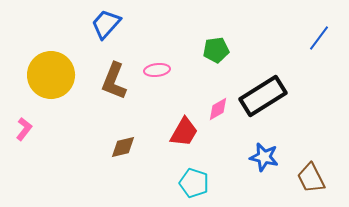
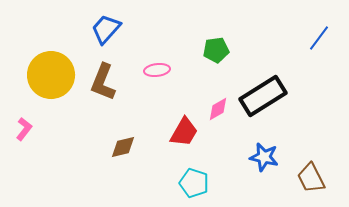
blue trapezoid: moved 5 px down
brown L-shape: moved 11 px left, 1 px down
